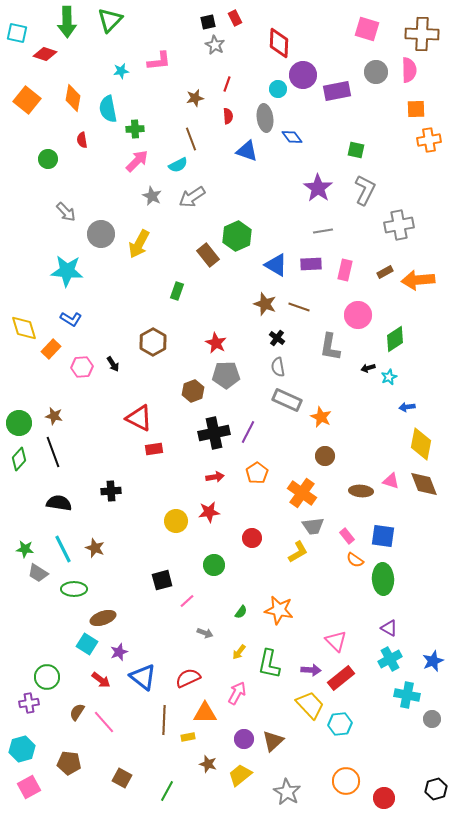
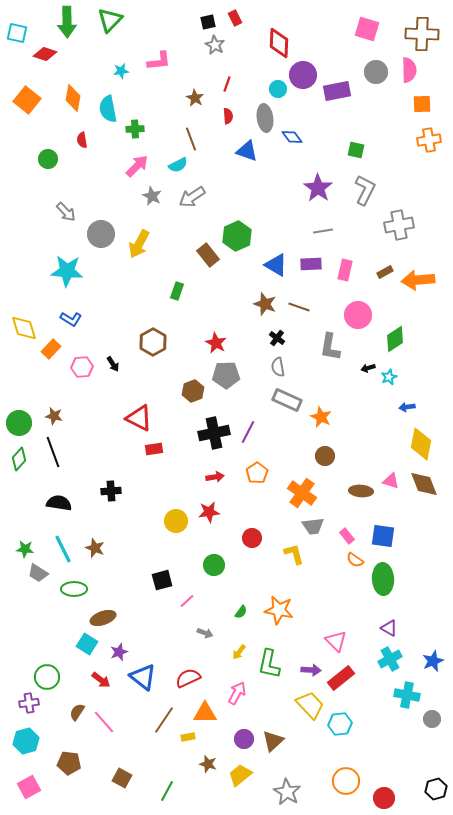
brown star at (195, 98): rotated 30 degrees counterclockwise
orange square at (416, 109): moved 6 px right, 5 px up
pink arrow at (137, 161): moved 5 px down
yellow L-shape at (298, 552): moved 4 px left, 2 px down; rotated 75 degrees counterclockwise
brown line at (164, 720): rotated 32 degrees clockwise
cyan hexagon at (22, 749): moved 4 px right, 8 px up
